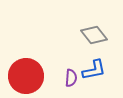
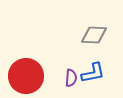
gray diamond: rotated 48 degrees counterclockwise
blue L-shape: moved 1 px left, 3 px down
